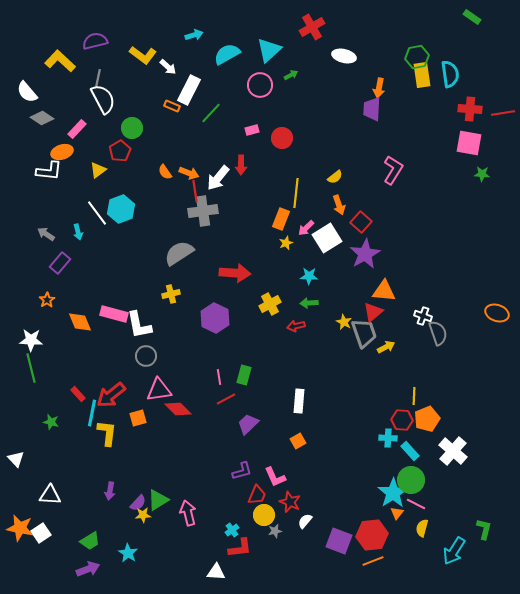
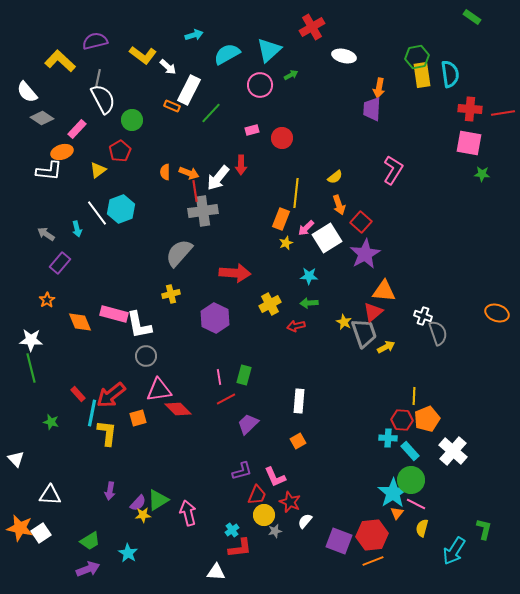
green circle at (132, 128): moved 8 px up
orange semicircle at (165, 172): rotated 35 degrees clockwise
cyan arrow at (78, 232): moved 1 px left, 3 px up
gray semicircle at (179, 253): rotated 16 degrees counterclockwise
